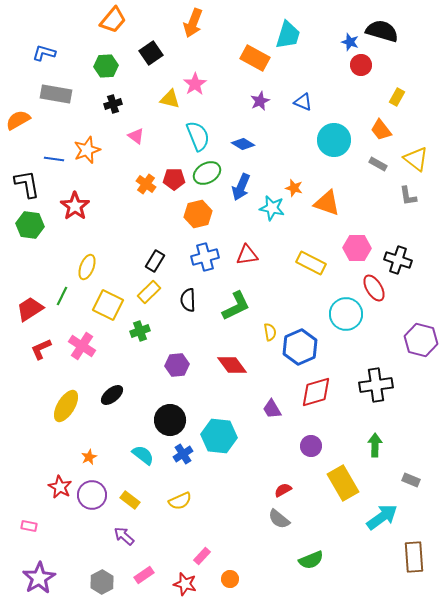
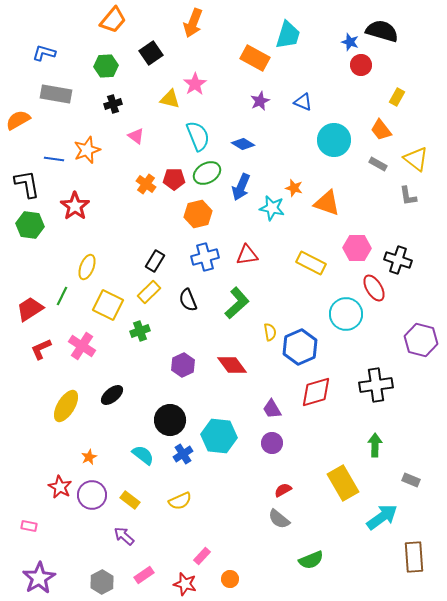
black semicircle at (188, 300): rotated 20 degrees counterclockwise
green L-shape at (236, 306): moved 1 px right, 3 px up; rotated 16 degrees counterclockwise
purple hexagon at (177, 365): moved 6 px right; rotated 20 degrees counterclockwise
purple circle at (311, 446): moved 39 px left, 3 px up
